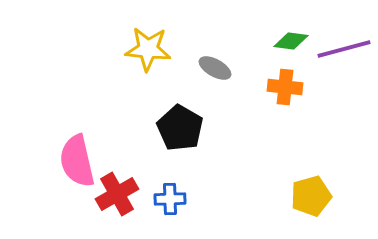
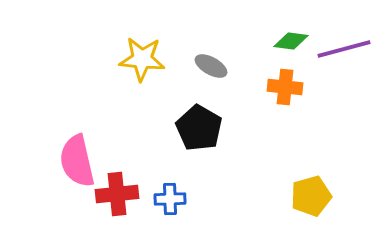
yellow star: moved 6 px left, 10 px down
gray ellipse: moved 4 px left, 2 px up
black pentagon: moved 19 px right
red cross: rotated 24 degrees clockwise
